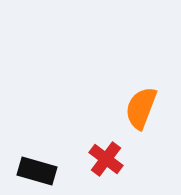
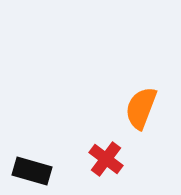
black rectangle: moved 5 px left
